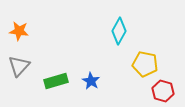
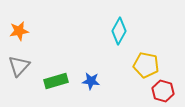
orange star: rotated 18 degrees counterclockwise
yellow pentagon: moved 1 px right, 1 px down
blue star: rotated 24 degrees counterclockwise
